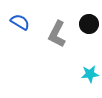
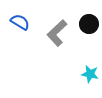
gray L-shape: moved 1 px up; rotated 20 degrees clockwise
cyan star: rotated 18 degrees clockwise
